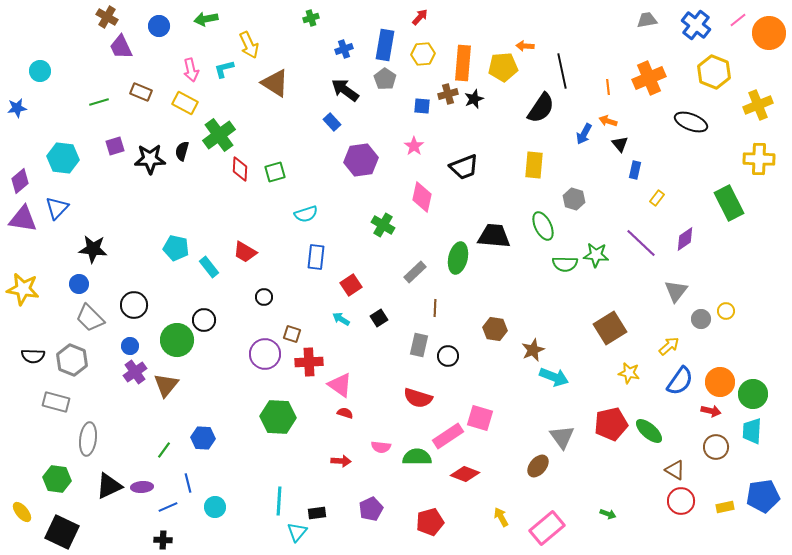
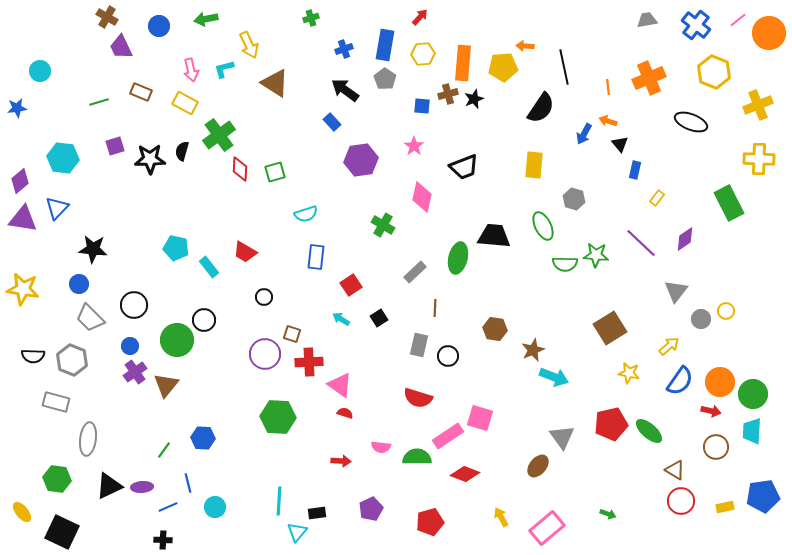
black line at (562, 71): moved 2 px right, 4 px up
